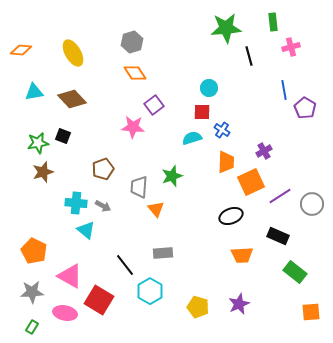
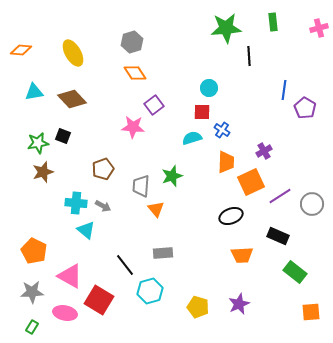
pink cross at (291, 47): moved 28 px right, 19 px up
black line at (249, 56): rotated 12 degrees clockwise
blue line at (284, 90): rotated 18 degrees clockwise
gray trapezoid at (139, 187): moved 2 px right, 1 px up
cyan hexagon at (150, 291): rotated 15 degrees clockwise
